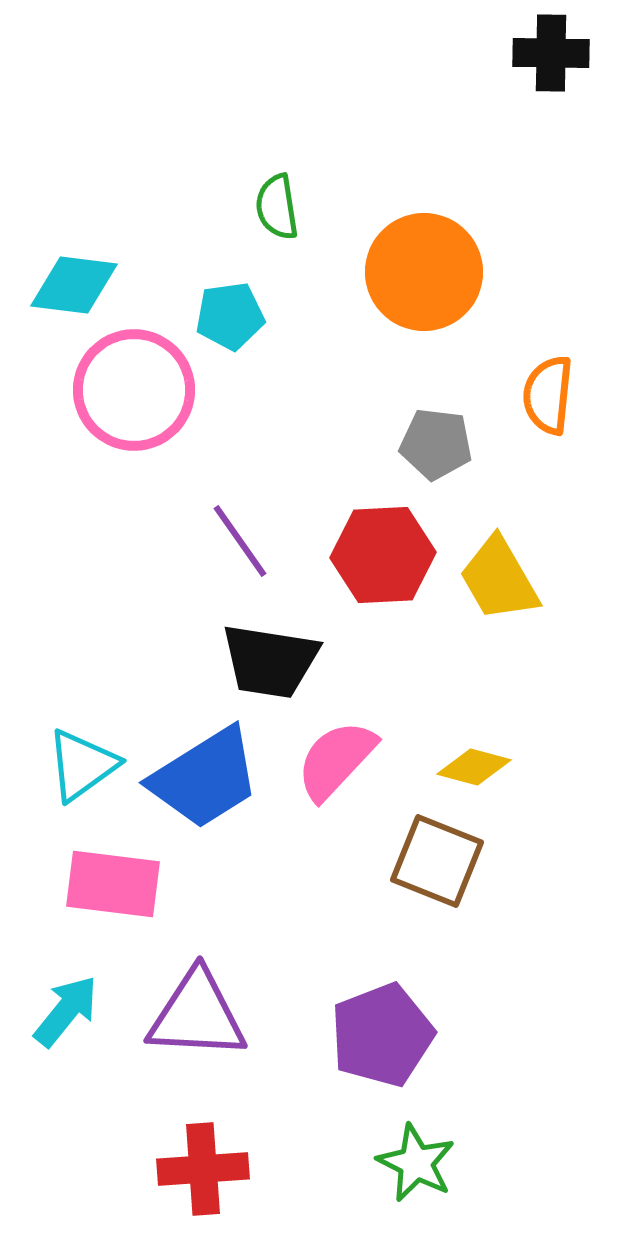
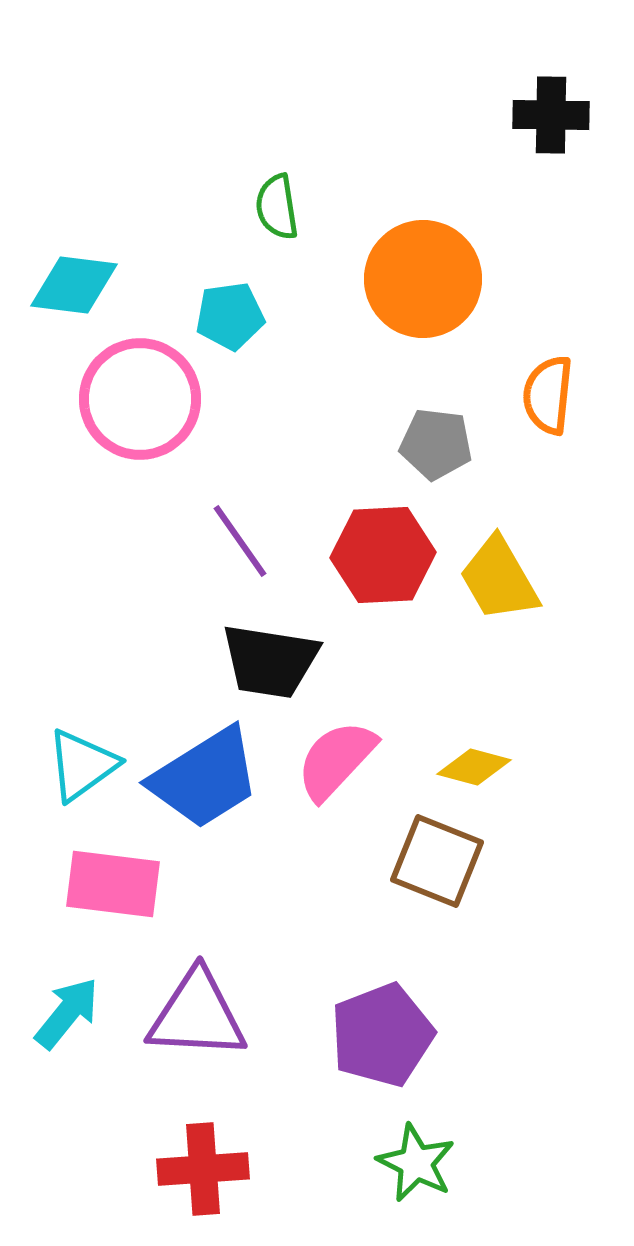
black cross: moved 62 px down
orange circle: moved 1 px left, 7 px down
pink circle: moved 6 px right, 9 px down
cyan arrow: moved 1 px right, 2 px down
